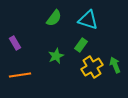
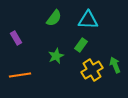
cyan triangle: rotated 15 degrees counterclockwise
purple rectangle: moved 1 px right, 5 px up
yellow cross: moved 3 px down
